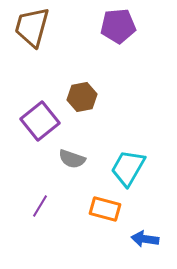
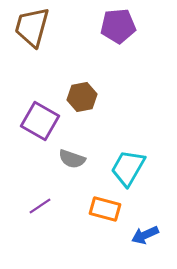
purple square: rotated 21 degrees counterclockwise
purple line: rotated 25 degrees clockwise
blue arrow: moved 4 px up; rotated 32 degrees counterclockwise
